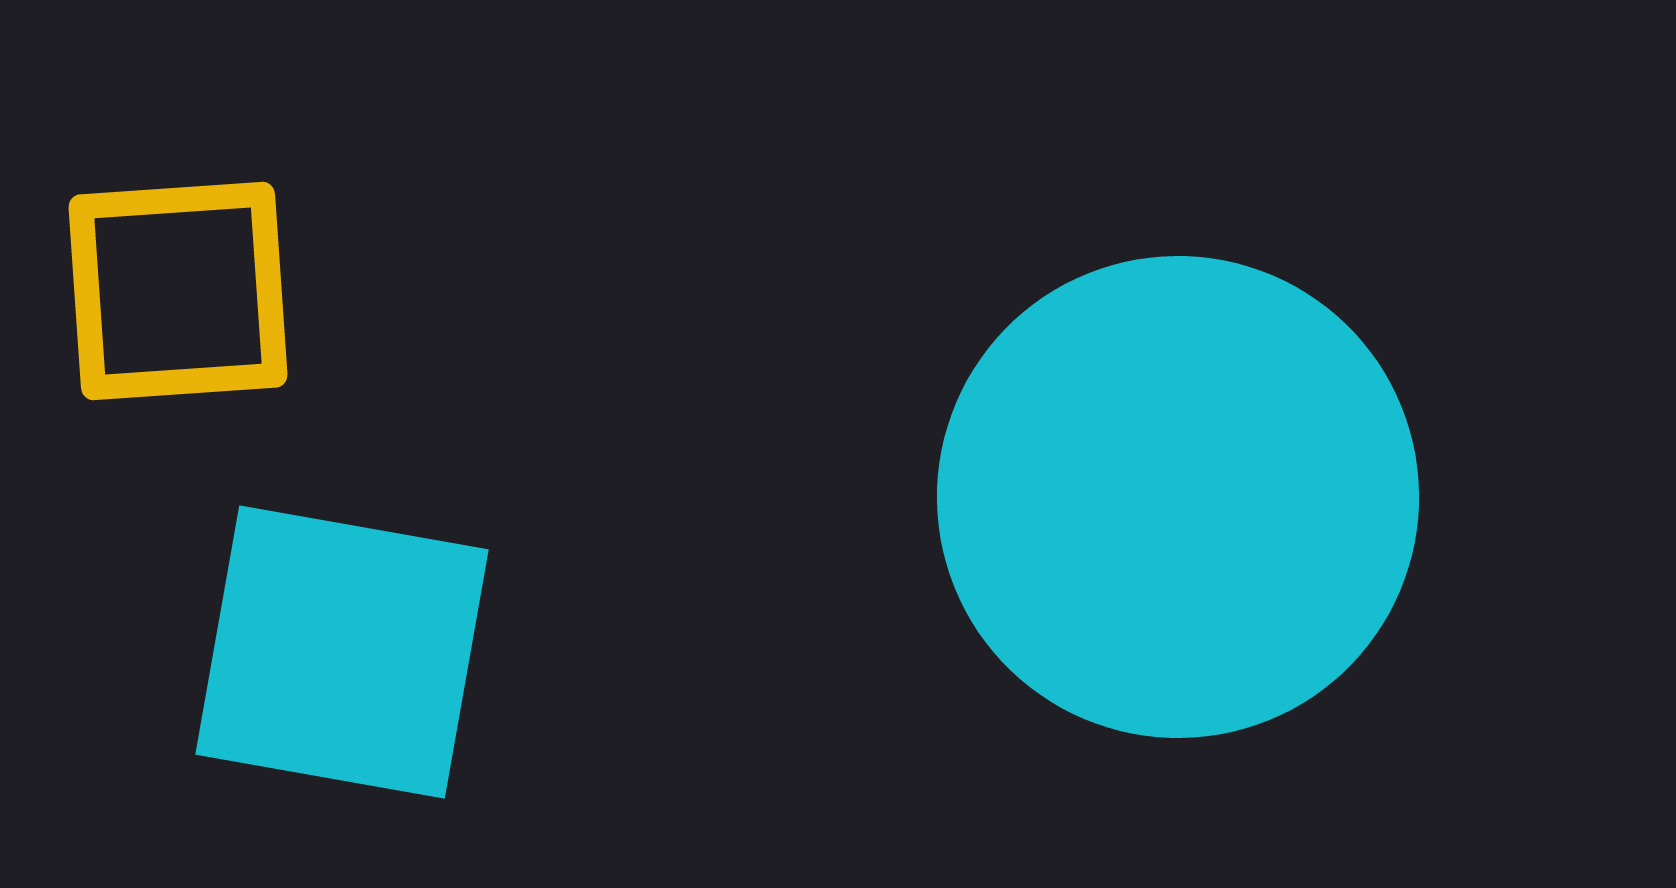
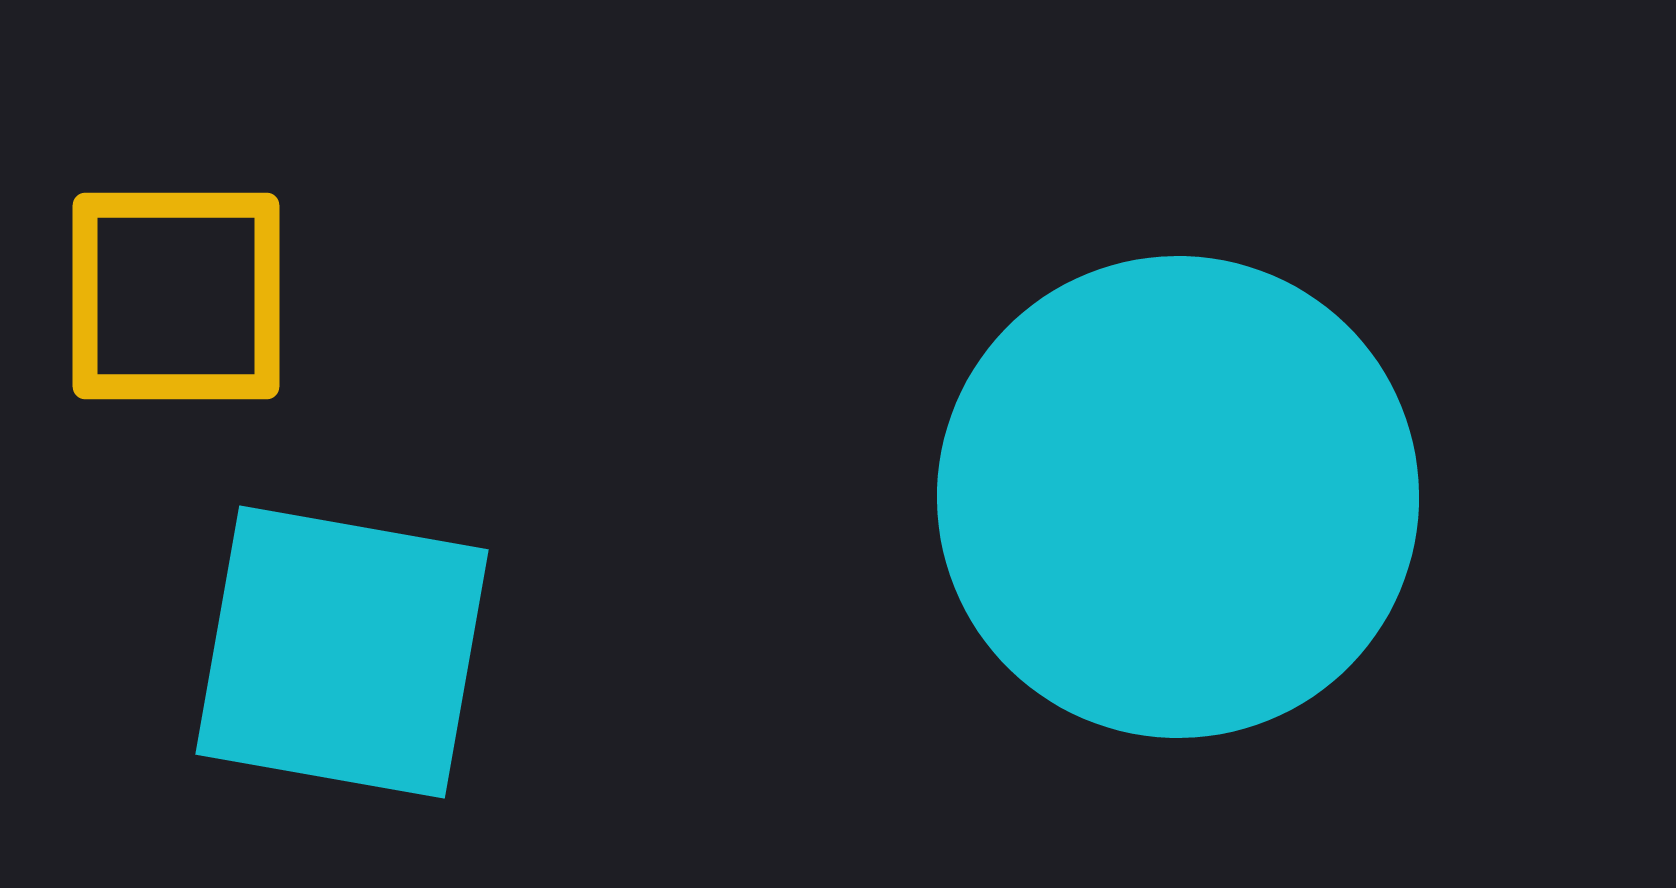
yellow square: moved 2 px left, 5 px down; rotated 4 degrees clockwise
